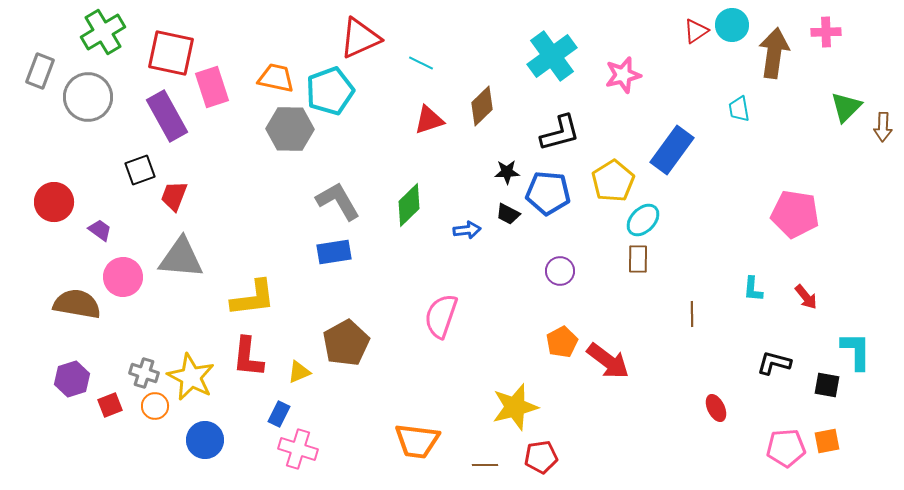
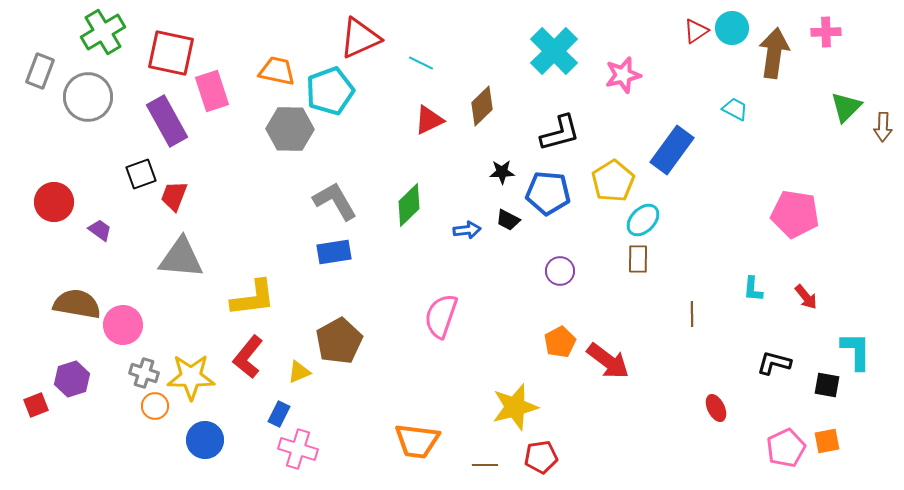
cyan circle at (732, 25): moved 3 px down
cyan cross at (552, 56): moved 2 px right, 5 px up; rotated 9 degrees counterclockwise
orange trapezoid at (276, 78): moved 1 px right, 7 px up
pink rectangle at (212, 87): moved 4 px down
cyan trapezoid at (739, 109): moved 4 px left; rotated 128 degrees clockwise
purple rectangle at (167, 116): moved 5 px down
red triangle at (429, 120): rotated 8 degrees counterclockwise
black square at (140, 170): moved 1 px right, 4 px down
black star at (507, 172): moved 5 px left
gray L-shape at (338, 201): moved 3 px left
black trapezoid at (508, 214): moved 6 px down
pink circle at (123, 277): moved 48 px down
orange pentagon at (562, 342): moved 2 px left
brown pentagon at (346, 343): moved 7 px left, 2 px up
red L-shape at (248, 357): rotated 33 degrees clockwise
yellow star at (191, 377): rotated 27 degrees counterclockwise
red square at (110, 405): moved 74 px left
pink pentagon at (786, 448): rotated 21 degrees counterclockwise
